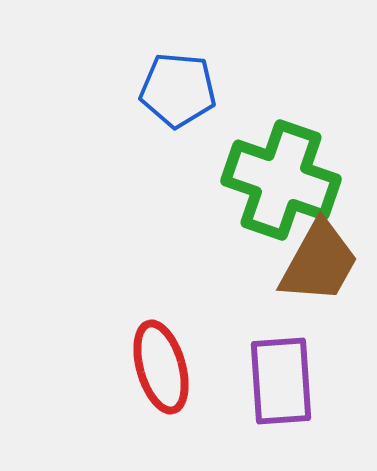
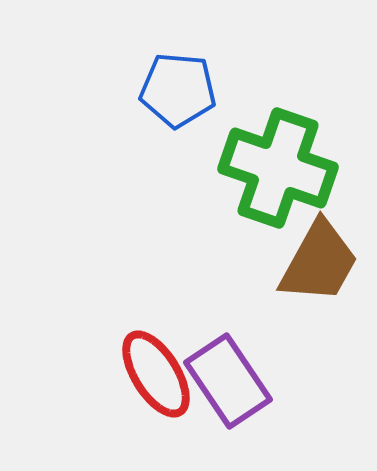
green cross: moved 3 px left, 12 px up
red ellipse: moved 5 px left, 7 px down; rotated 16 degrees counterclockwise
purple rectangle: moved 53 px left; rotated 30 degrees counterclockwise
